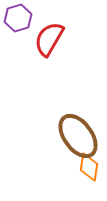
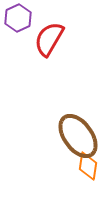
purple hexagon: rotated 8 degrees counterclockwise
orange diamond: moved 1 px left, 1 px up
